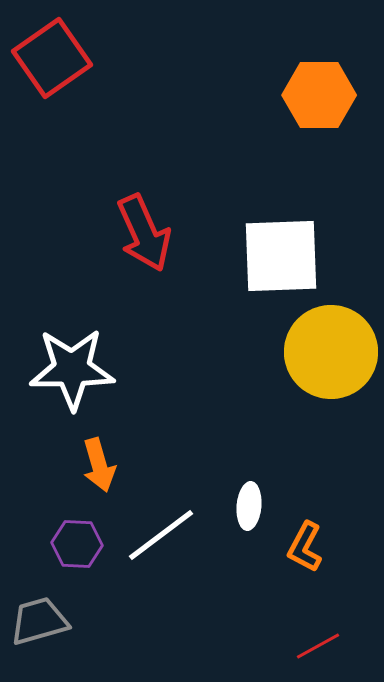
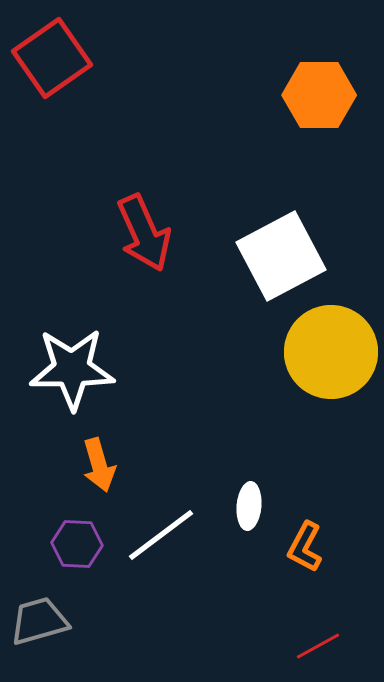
white square: rotated 26 degrees counterclockwise
